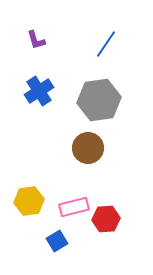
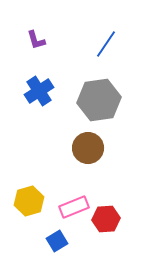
yellow hexagon: rotated 8 degrees counterclockwise
pink rectangle: rotated 8 degrees counterclockwise
